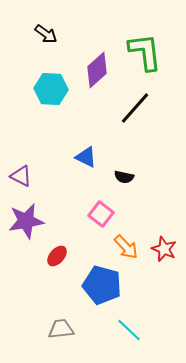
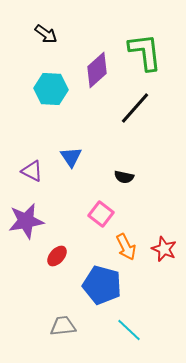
blue triangle: moved 15 px left; rotated 30 degrees clockwise
purple triangle: moved 11 px right, 5 px up
orange arrow: rotated 16 degrees clockwise
gray trapezoid: moved 2 px right, 3 px up
